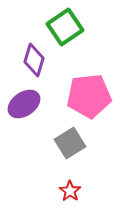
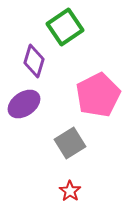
purple diamond: moved 1 px down
pink pentagon: moved 9 px right, 1 px up; rotated 21 degrees counterclockwise
